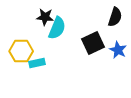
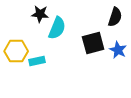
black star: moved 5 px left, 3 px up
black square: rotated 10 degrees clockwise
yellow hexagon: moved 5 px left
cyan rectangle: moved 2 px up
